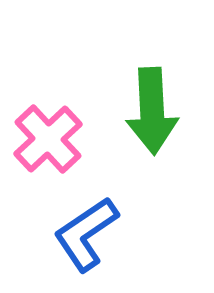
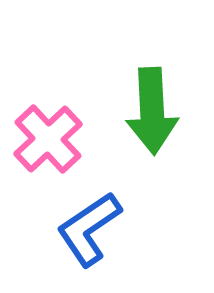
blue L-shape: moved 3 px right, 5 px up
